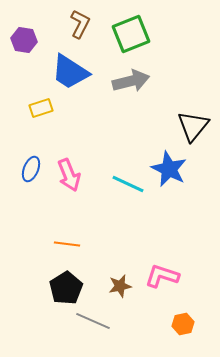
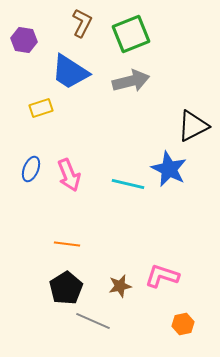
brown L-shape: moved 2 px right, 1 px up
black triangle: rotated 24 degrees clockwise
cyan line: rotated 12 degrees counterclockwise
